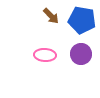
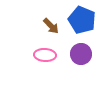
brown arrow: moved 10 px down
blue pentagon: rotated 12 degrees clockwise
